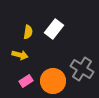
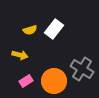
yellow semicircle: moved 2 px right, 2 px up; rotated 64 degrees clockwise
orange circle: moved 1 px right
